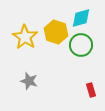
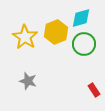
yellow hexagon: rotated 20 degrees clockwise
green circle: moved 3 px right, 1 px up
gray star: moved 1 px left
red rectangle: moved 3 px right; rotated 16 degrees counterclockwise
